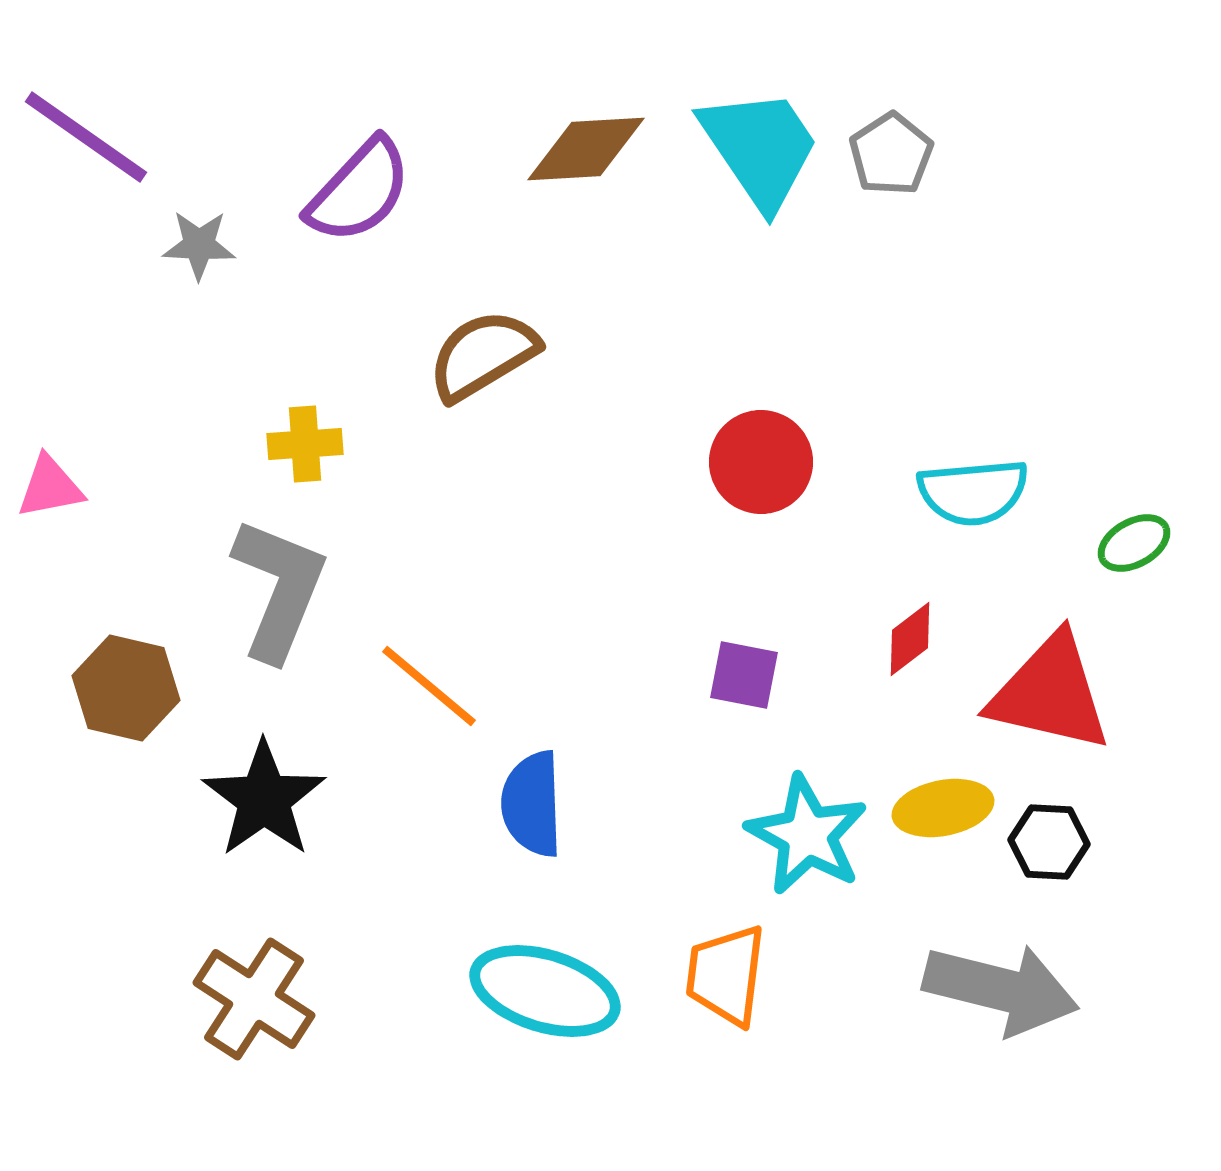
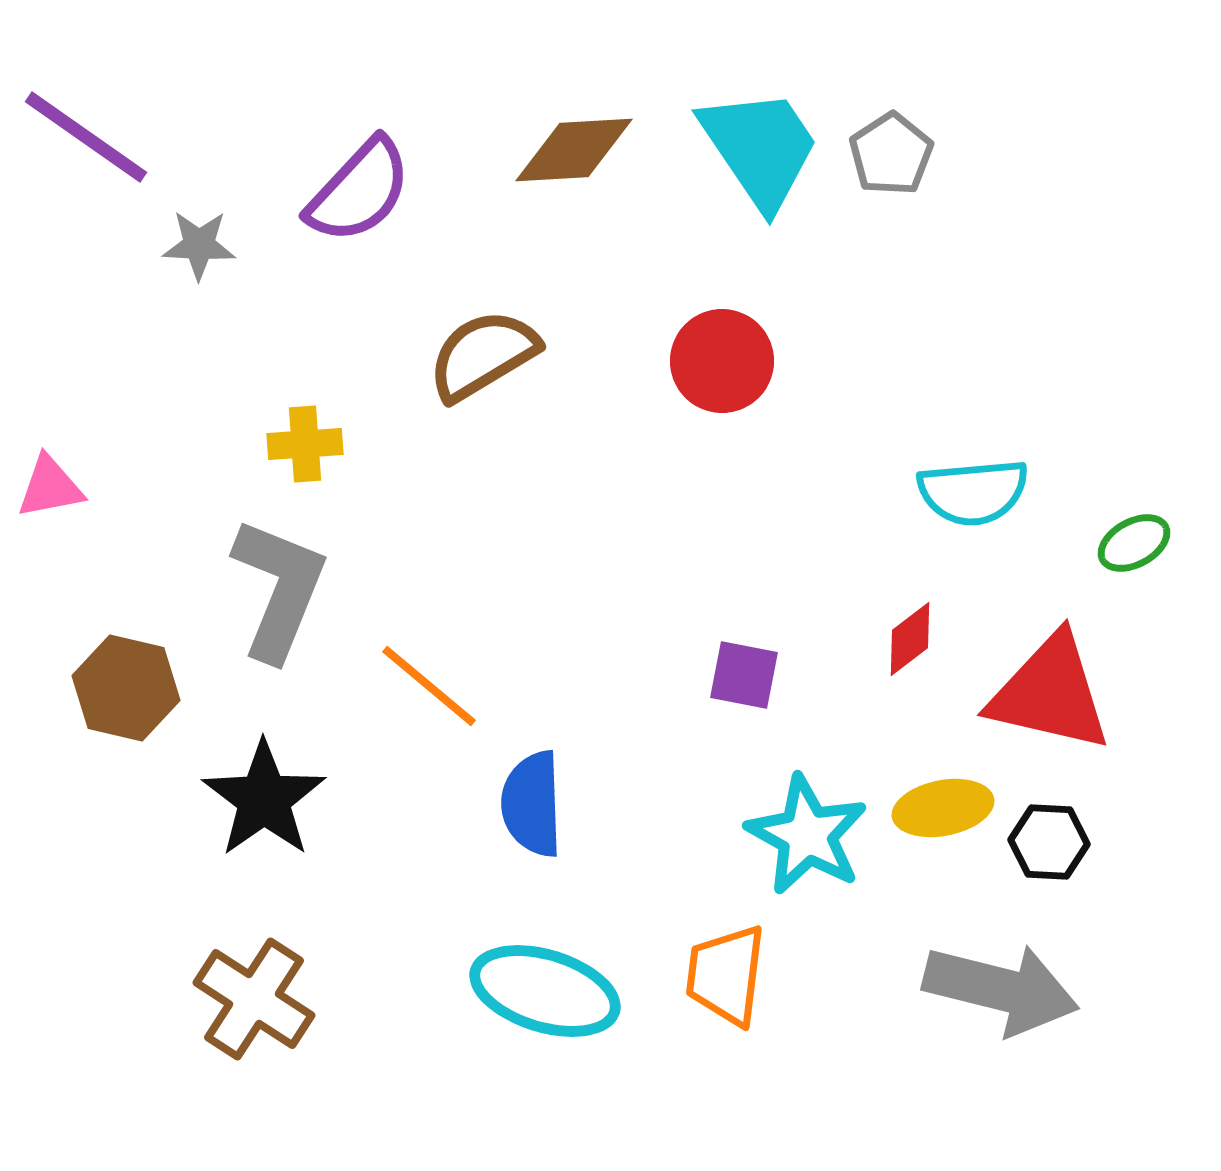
brown diamond: moved 12 px left, 1 px down
red circle: moved 39 px left, 101 px up
